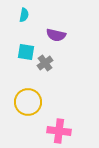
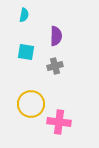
purple semicircle: moved 1 px down; rotated 102 degrees counterclockwise
gray cross: moved 10 px right, 3 px down; rotated 21 degrees clockwise
yellow circle: moved 3 px right, 2 px down
pink cross: moved 9 px up
